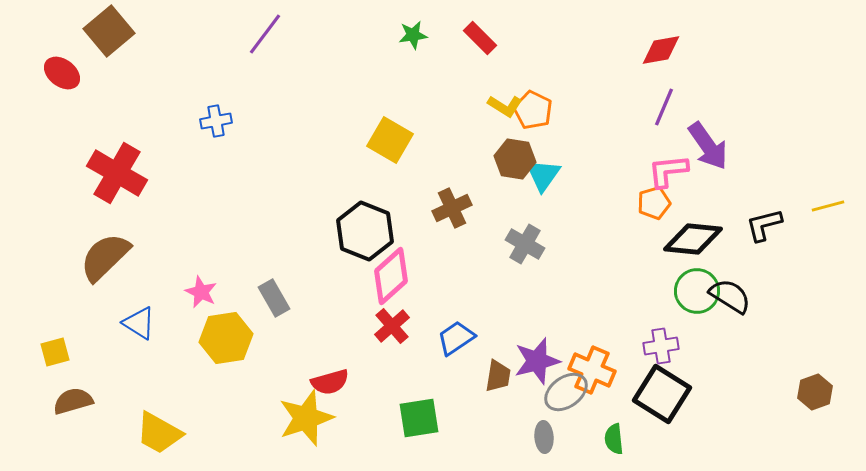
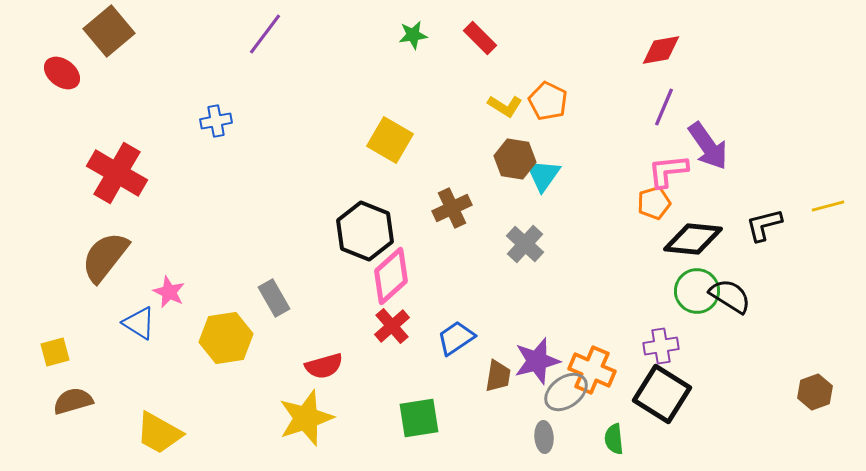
orange pentagon at (533, 110): moved 15 px right, 9 px up
gray cross at (525, 244): rotated 12 degrees clockwise
brown semicircle at (105, 257): rotated 8 degrees counterclockwise
pink star at (201, 292): moved 32 px left
red semicircle at (330, 382): moved 6 px left, 16 px up
